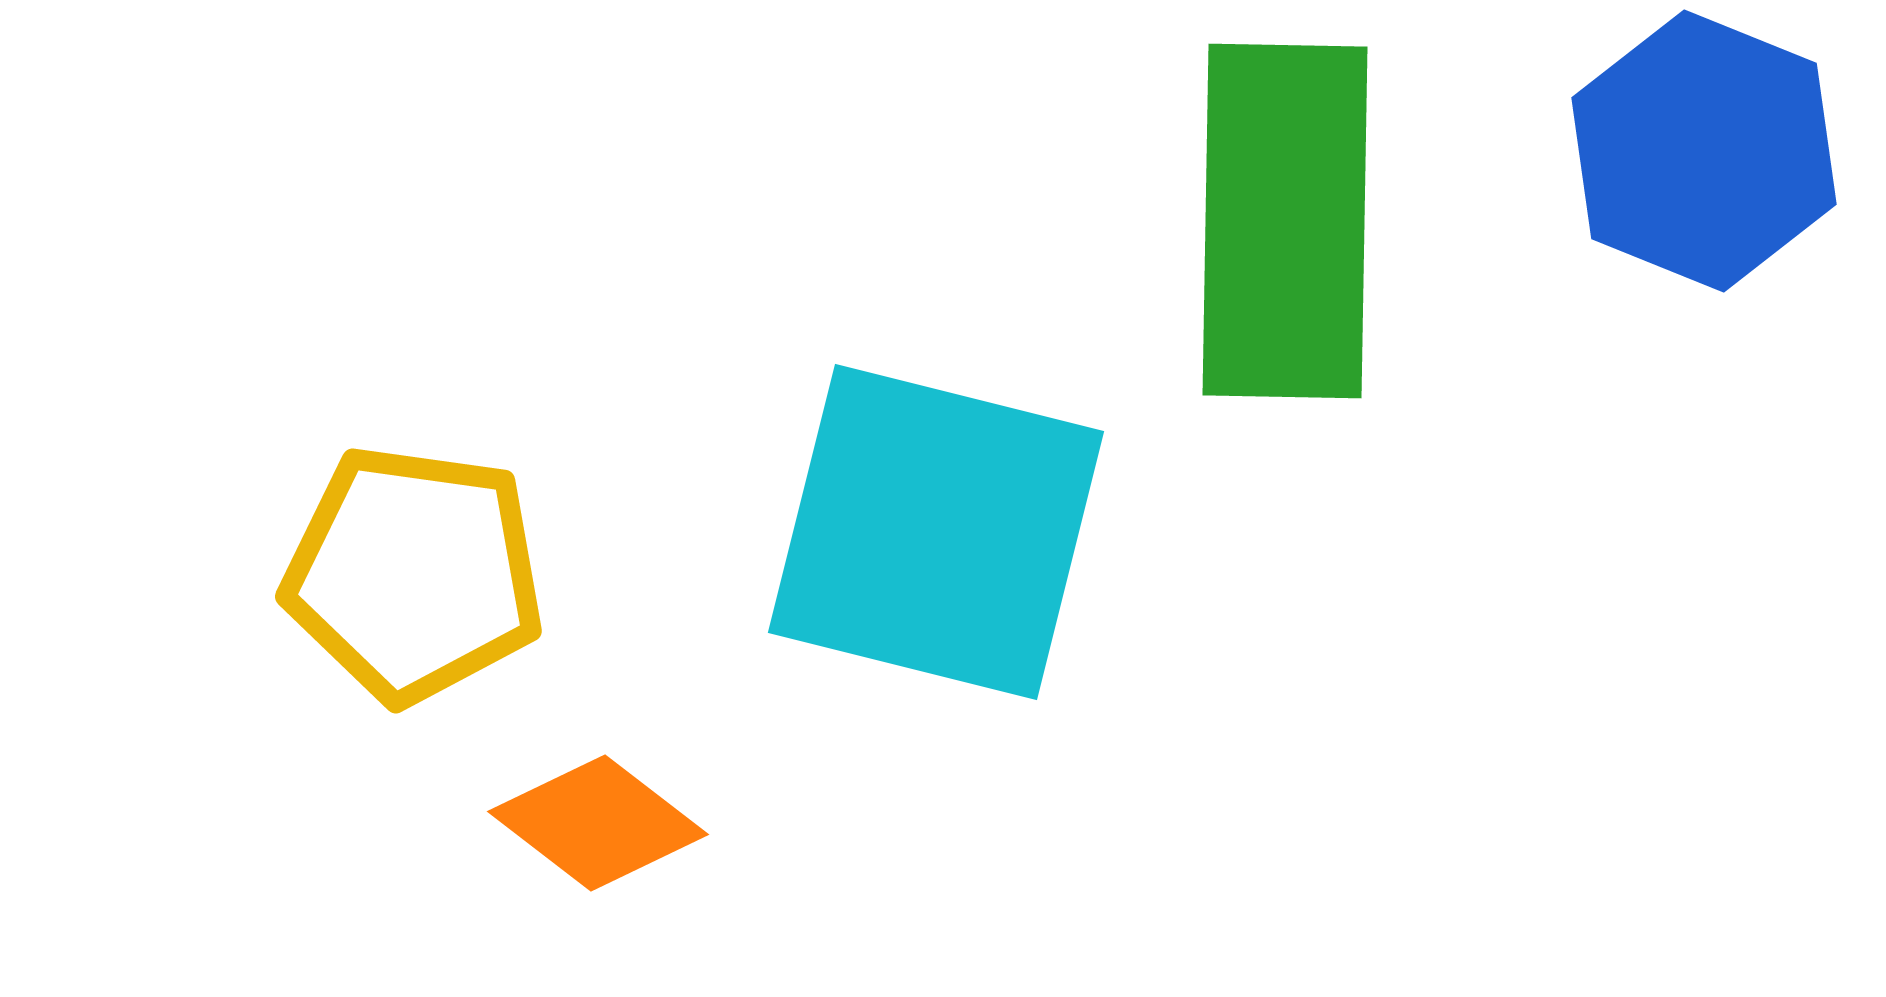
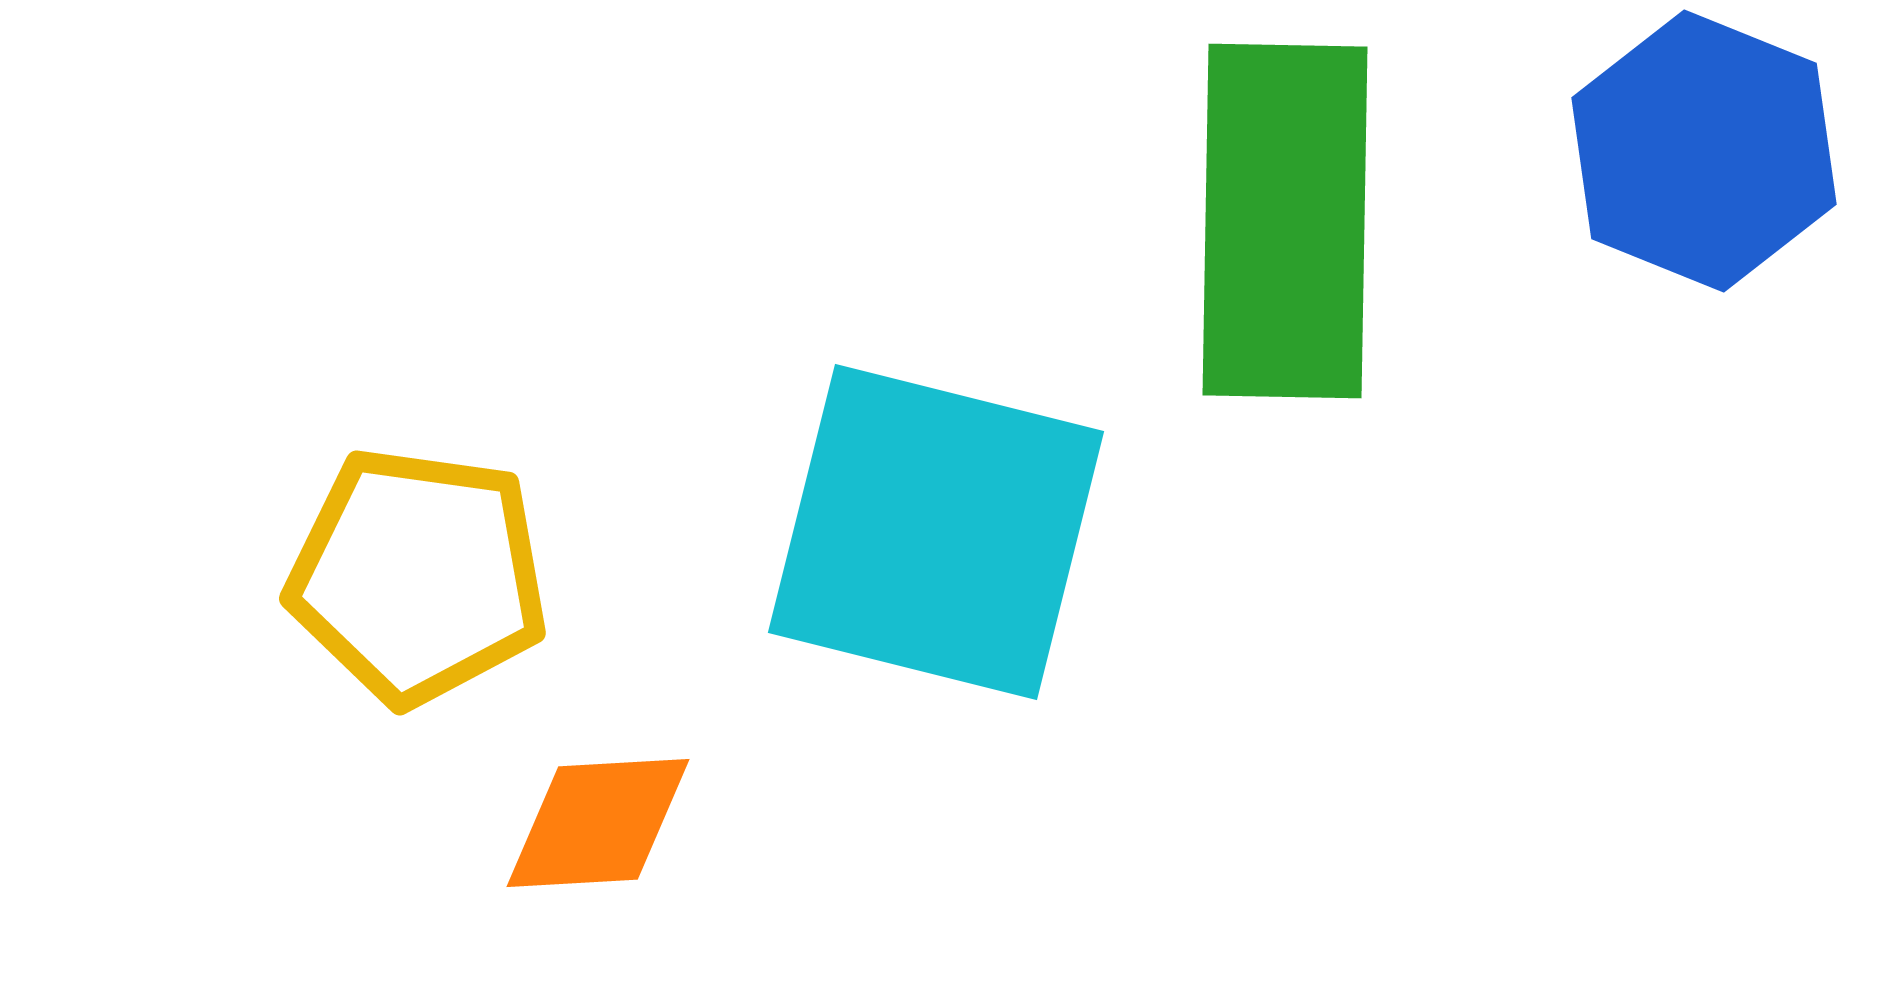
yellow pentagon: moved 4 px right, 2 px down
orange diamond: rotated 41 degrees counterclockwise
